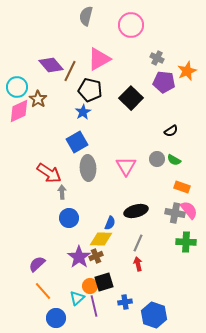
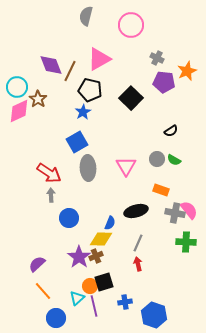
purple diamond at (51, 65): rotated 20 degrees clockwise
orange rectangle at (182, 187): moved 21 px left, 3 px down
gray arrow at (62, 192): moved 11 px left, 3 px down
